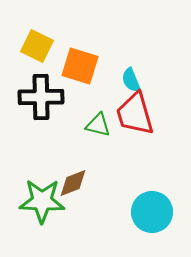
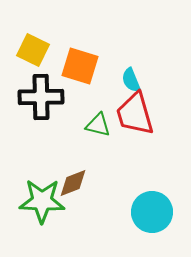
yellow square: moved 4 px left, 4 px down
